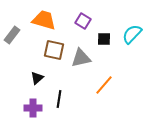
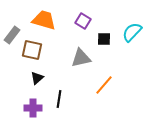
cyan semicircle: moved 2 px up
brown square: moved 22 px left
